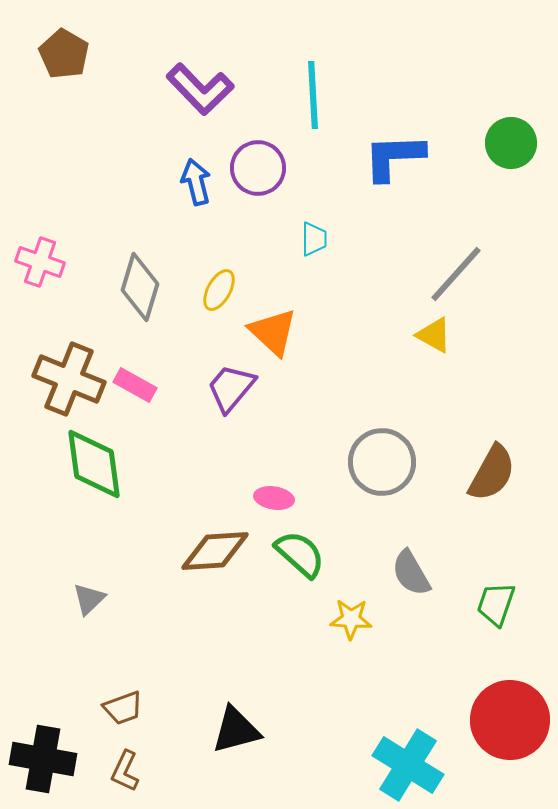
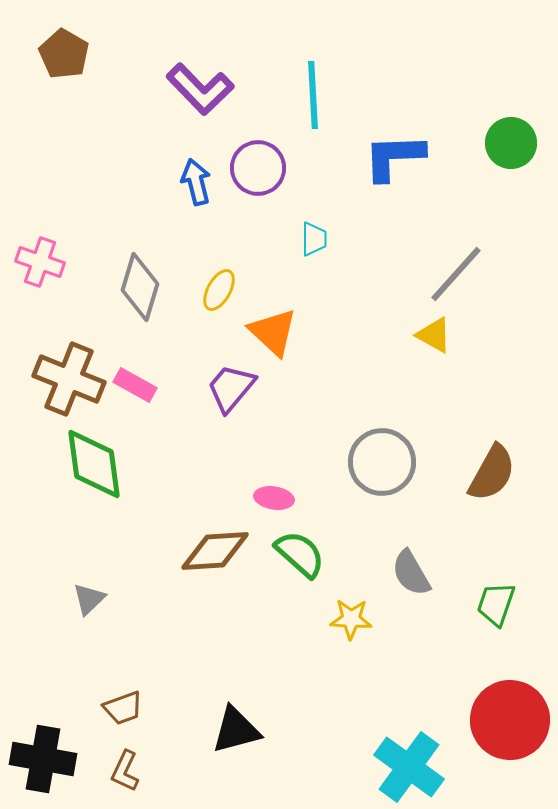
cyan cross: moved 1 px right, 2 px down; rotated 4 degrees clockwise
